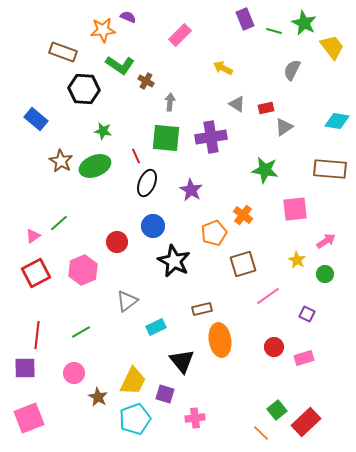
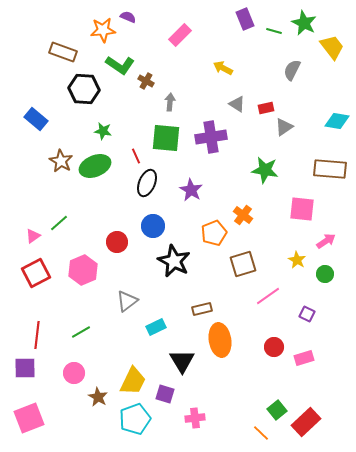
pink square at (295, 209): moved 7 px right; rotated 12 degrees clockwise
black triangle at (182, 361): rotated 8 degrees clockwise
